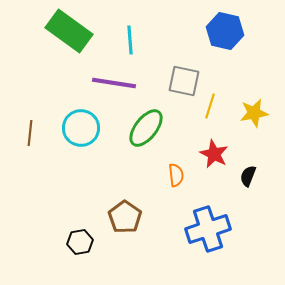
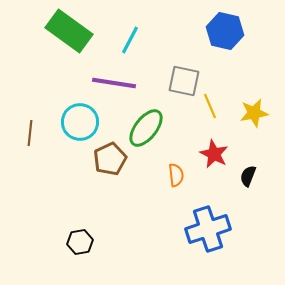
cyan line: rotated 32 degrees clockwise
yellow line: rotated 40 degrees counterclockwise
cyan circle: moved 1 px left, 6 px up
brown pentagon: moved 15 px left, 58 px up; rotated 12 degrees clockwise
